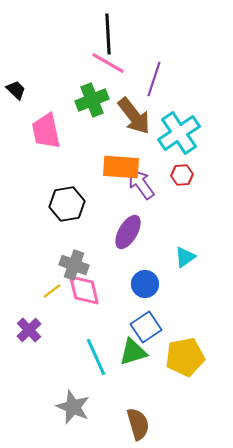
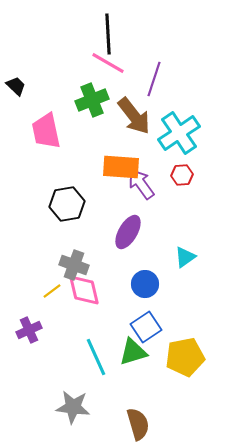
black trapezoid: moved 4 px up
purple cross: rotated 20 degrees clockwise
gray star: rotated 16 degrees counterclockwise
